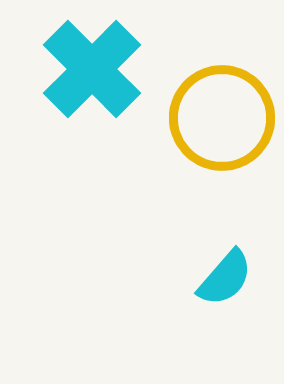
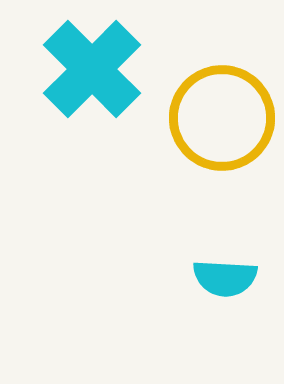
cyan semicircle: rotated 52 degrees clockwise
